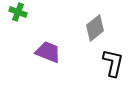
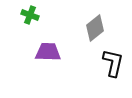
green cross: moved 12 px right, 3 px down
purple trapezoid: rotated 20 degrees counterclockwise
